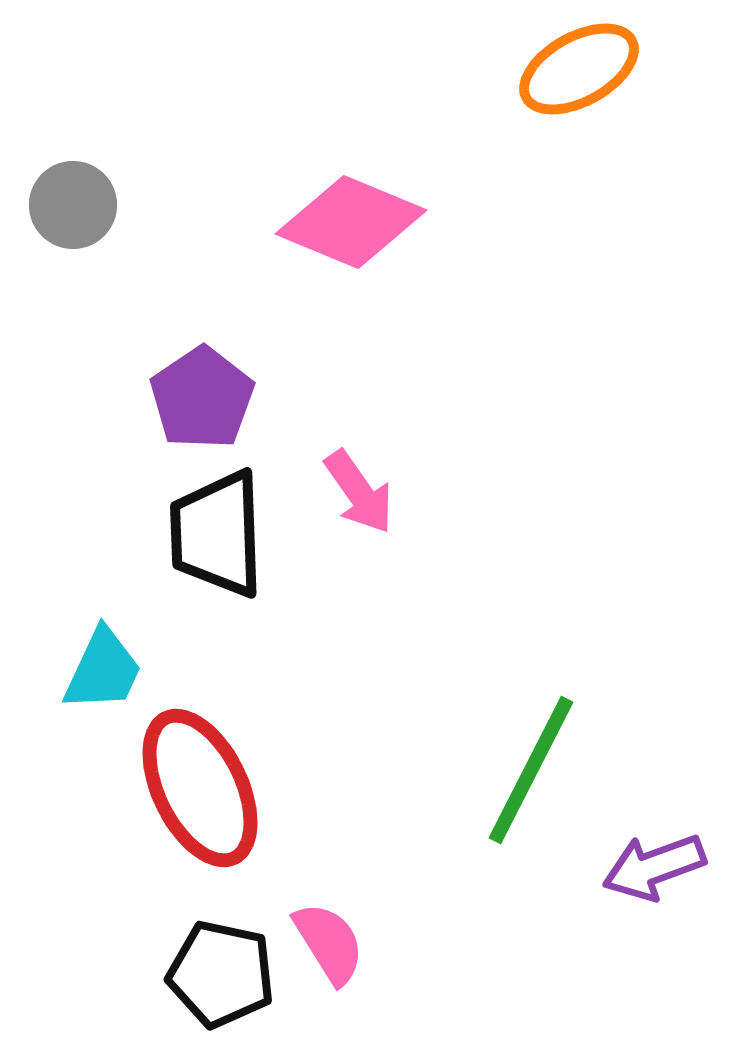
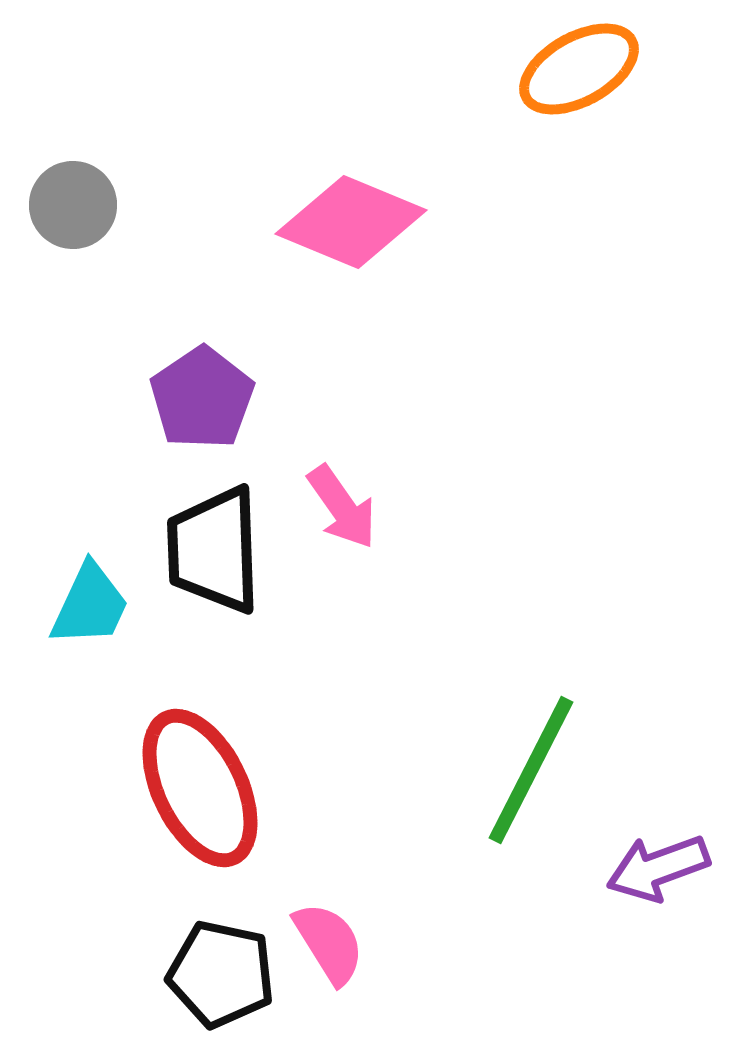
pink arrow: moved 17 px left, 15 px down
black trapezoid: moved 3 px left, 16 px down
cyan trapezoid: moved 13 px left, 65 px up
purple arrow: moved 4 px right, 1 px down
